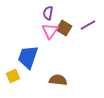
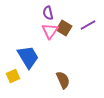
purple semicircle: rotated 24 degrees counterclockwise
blue trapezoid: rotated 130 degrees clockwise
brown semicircle: moved 5 px right; rotated 60 degrees clockwise
